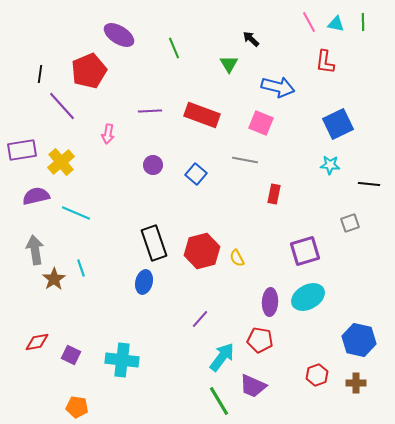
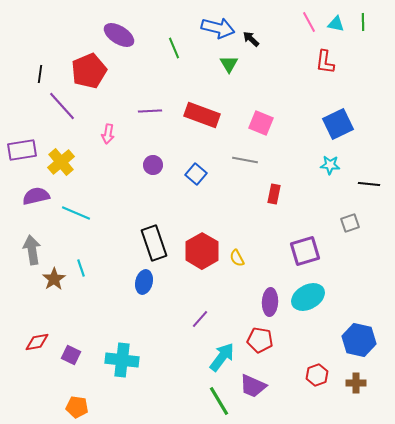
blue arrow at (278, 87): moved 60 px left, 59 px up
gray arrow at (35, 250): moved 3 px left
red hexagon at (202, 251): rotated 16 degrees counterclockwise
